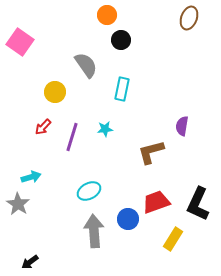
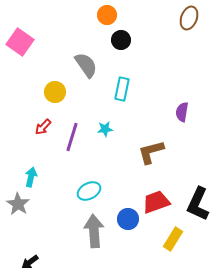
purple semicircle: moved 14 px up
cyan arrow: rotated 60 degrees counterclockwise
